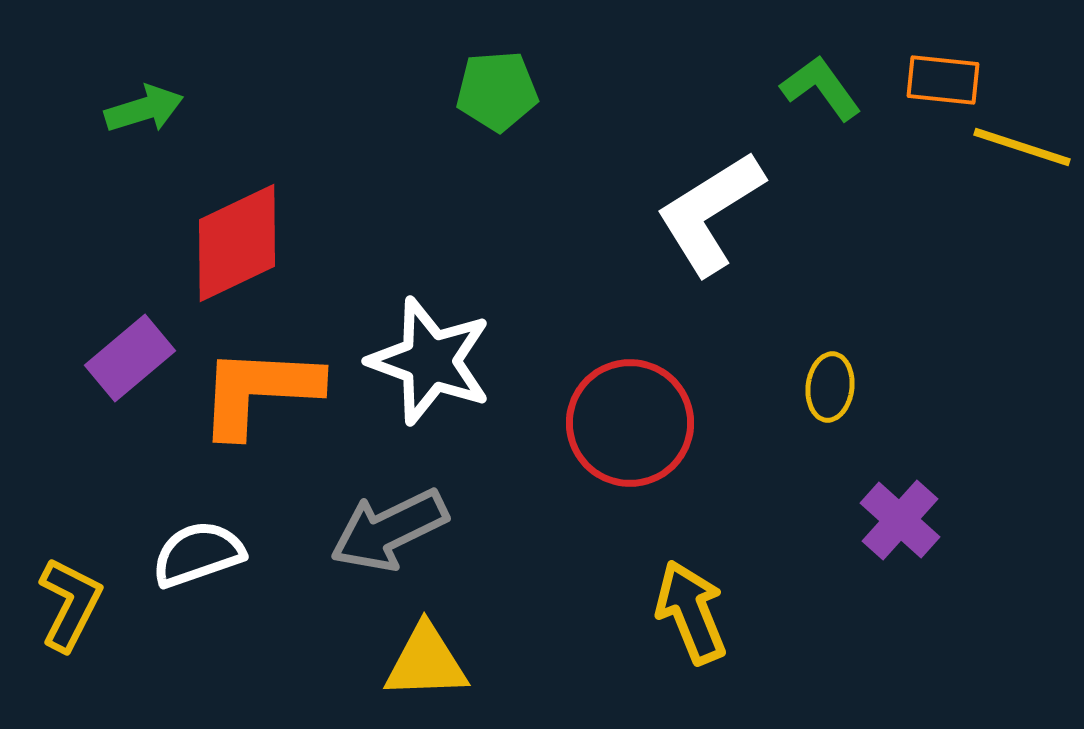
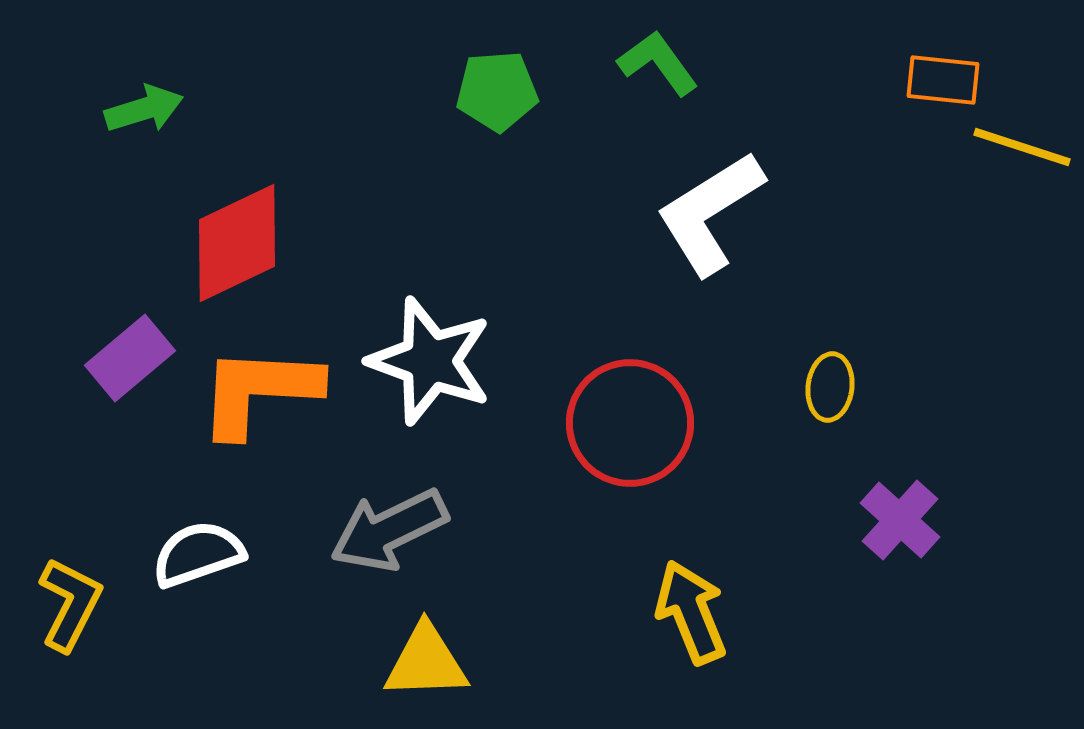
green L-shape: moved 163 px left, 25 px up
